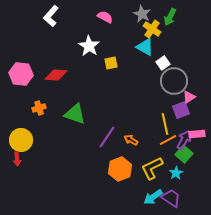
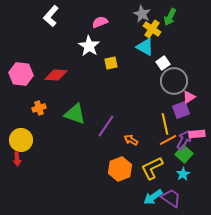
pink semicircle: moved 5 px left, 5 px down; rotated 49 degrees counterclockwise
purple line: moved 1 px left, 11 px up
cyan star: moved 7 px right, 1 px down
